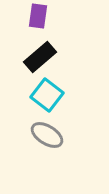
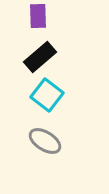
purple rectangle: rotated 10 degrees counterclockwise
gray ellipse: moved 2 px left, 6 px down
